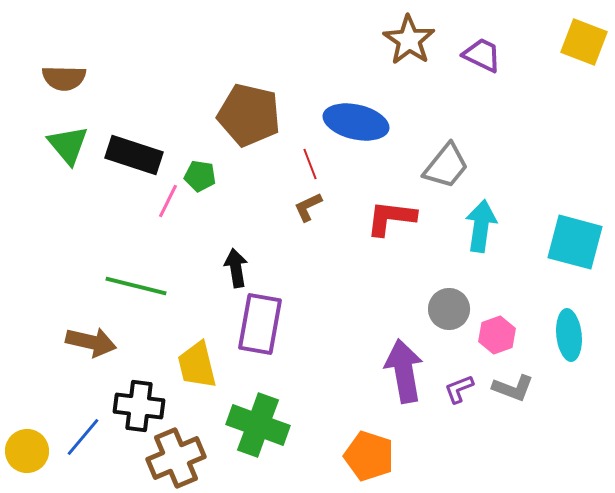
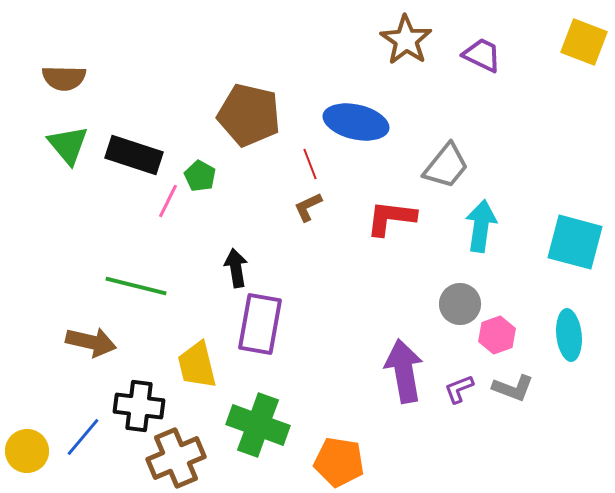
brown star: moved 3 px left
green pentagon: rotated 20 degrees clockwise
gray circle: moved 11 px right, 5 px up
orange pentagon: moved 30 px left, 6 px down; rotated 9 degrees counterclockwise
